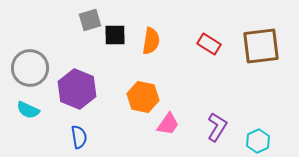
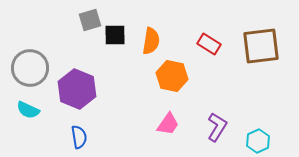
orange hexagon: moved 29 px right, 21 px up
